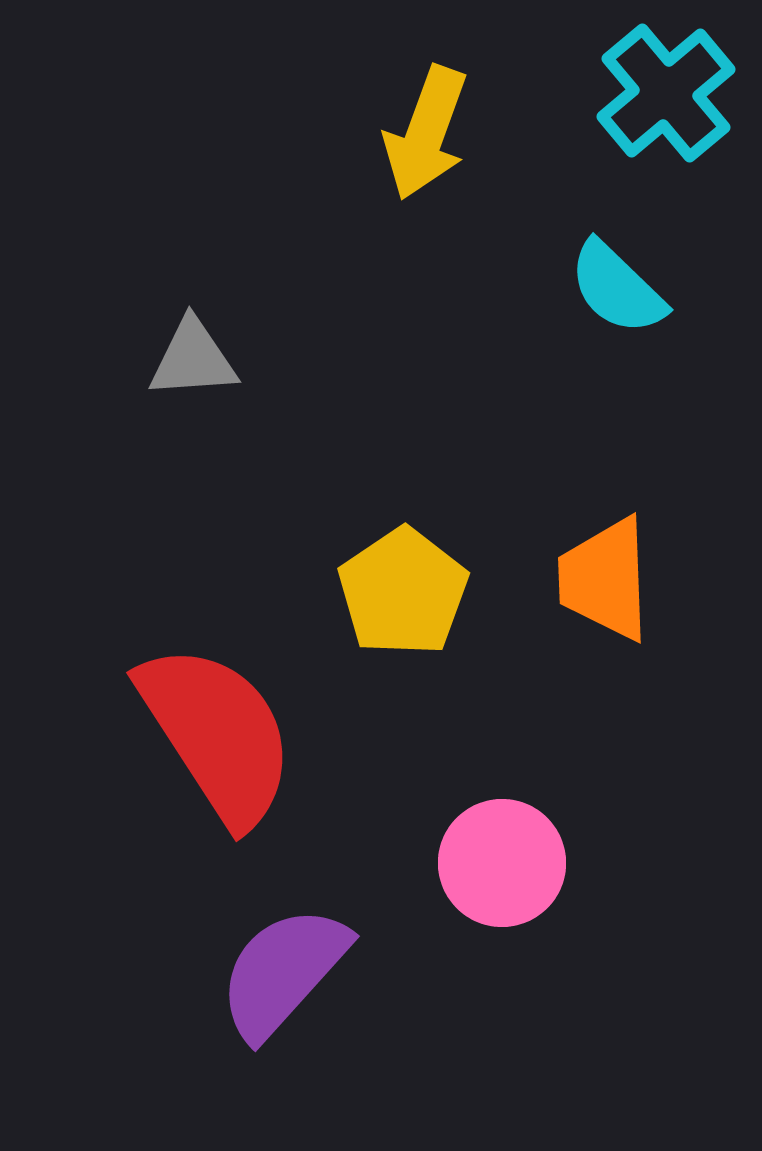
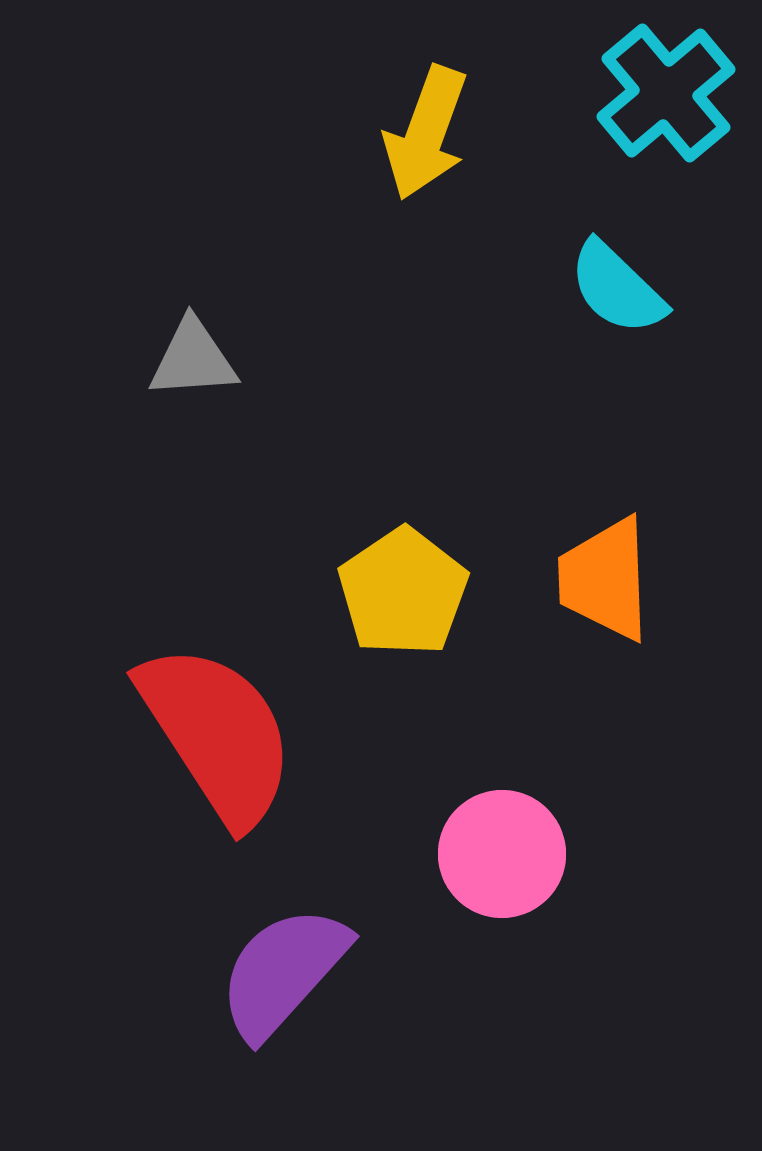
pink circle: moved 9 px up
